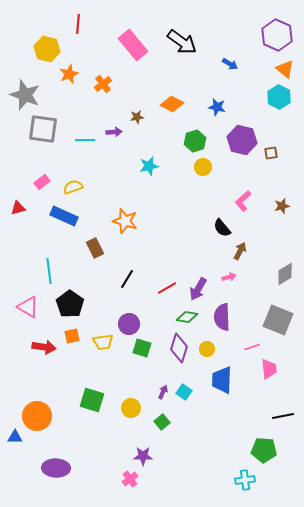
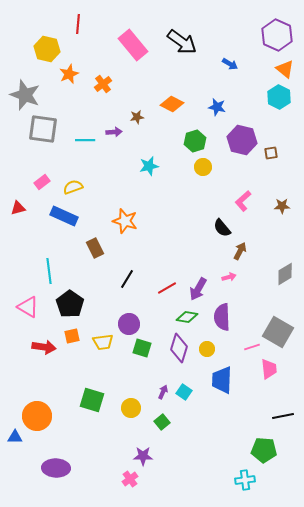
brown star at (282, 206): rotated 14 degrees clockwise
gray square at (278, 320): moved 12 px down; rotated 8 degrees clockwise
